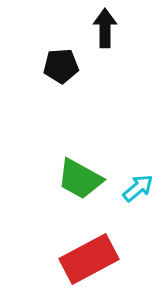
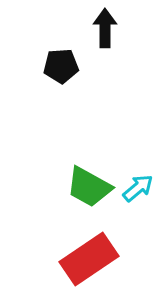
green trapezoid: moved 9 px right, 8 px down
red rectangle: rotated 6 degrees counterclockwise
